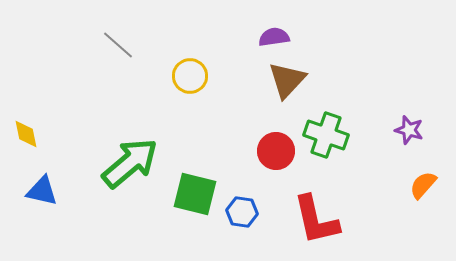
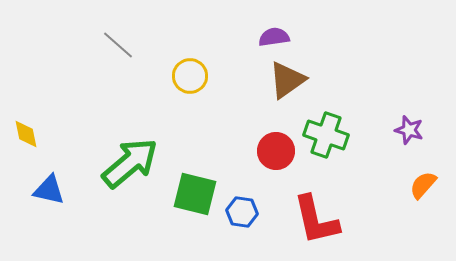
brown triangle: rotated 12 degrees clockwise
blue triangle: moved 7 px right, 1 px up
